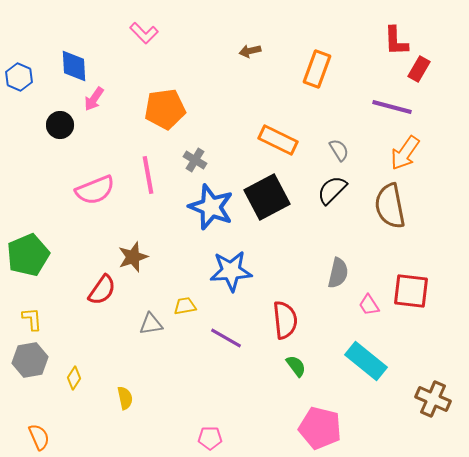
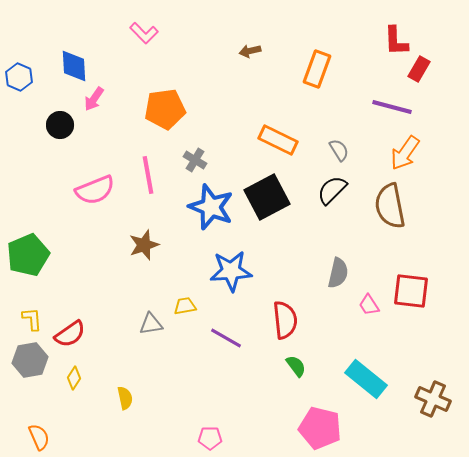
brown star at (133, 257): moved 11 px right, 12 px up
red semicircle at (102, 290): moved 32 px left, 44 px down; rotated 20 degrees clockwise
cyan rectangle at (366, 361): moved 18 px down
